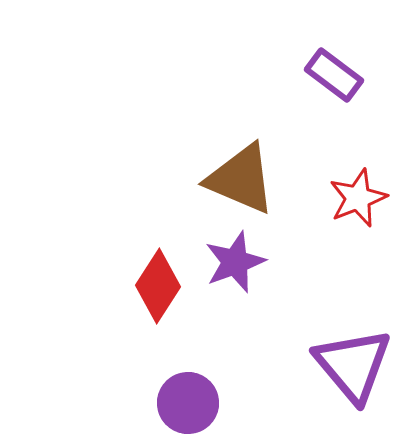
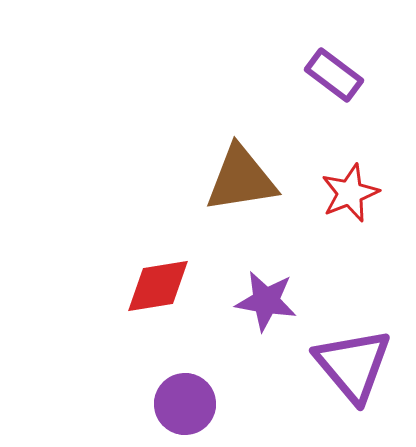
brown triangle: rotated 32 degrees counterclockwise
red star: moved 8 px left, 5 px up
purple star: moved 31 px right, 39 px down; rotated 30 degrees clockwise
red diamond: rotated 48 degrees clockwise
purple circle: moved 3 px left, 1 px down
